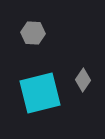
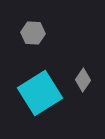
cyan square: rotated 18 degrees counterclockwise
